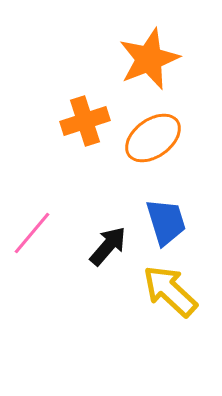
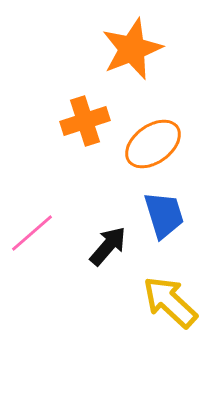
orange star: moved 17 px left, 10 px up
orange ellipse: moved 6 px down
blue trapezoid: moved 2 px left, 7 px up
pink line: rotated 9 degrees clockwise
yellow arrow: moved 11 px down
